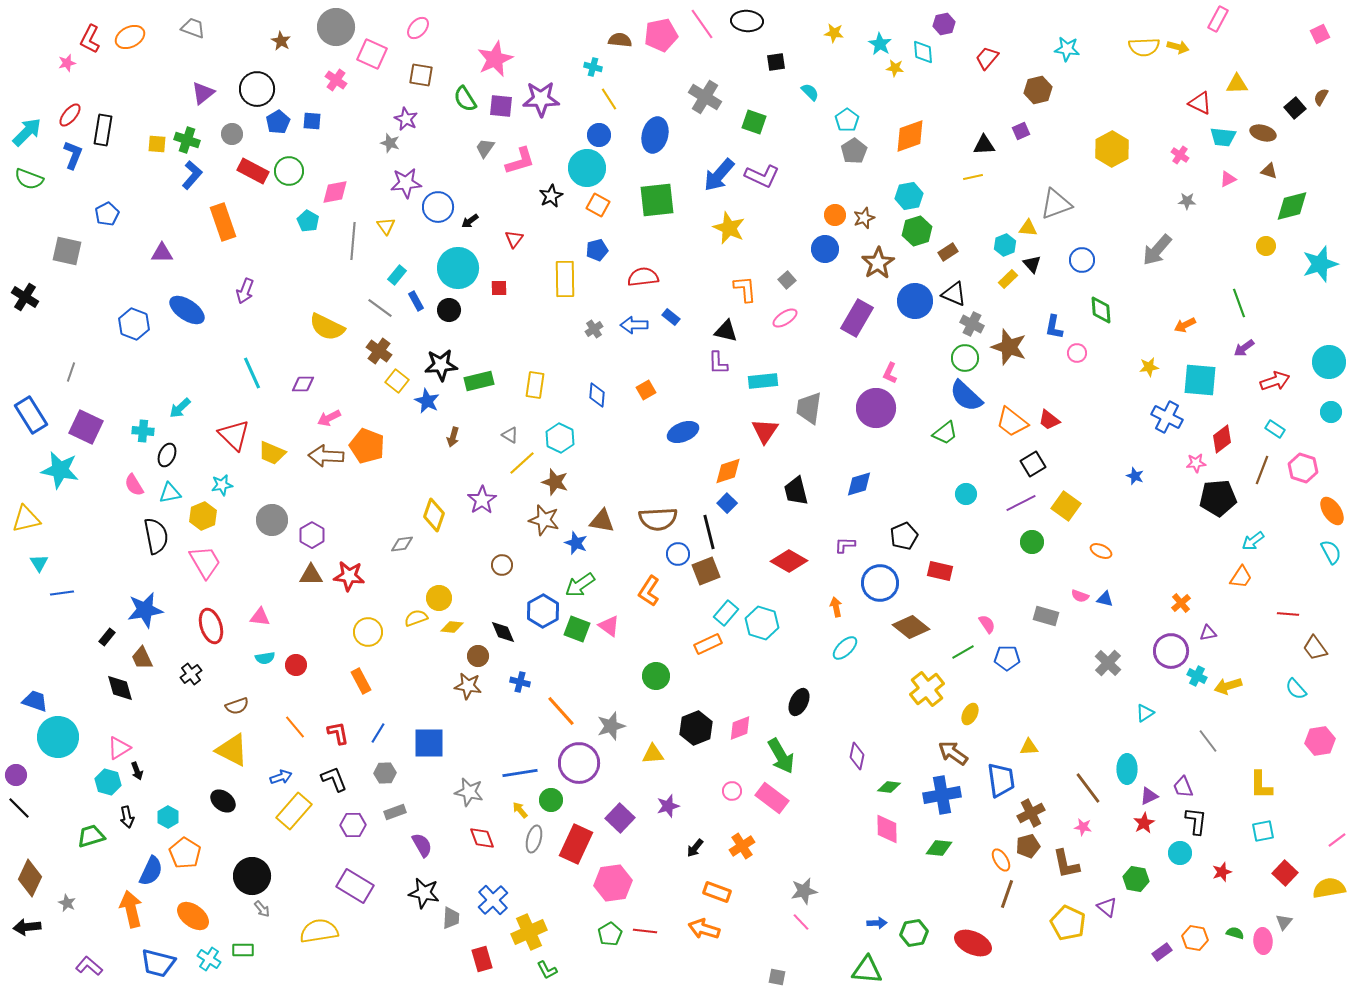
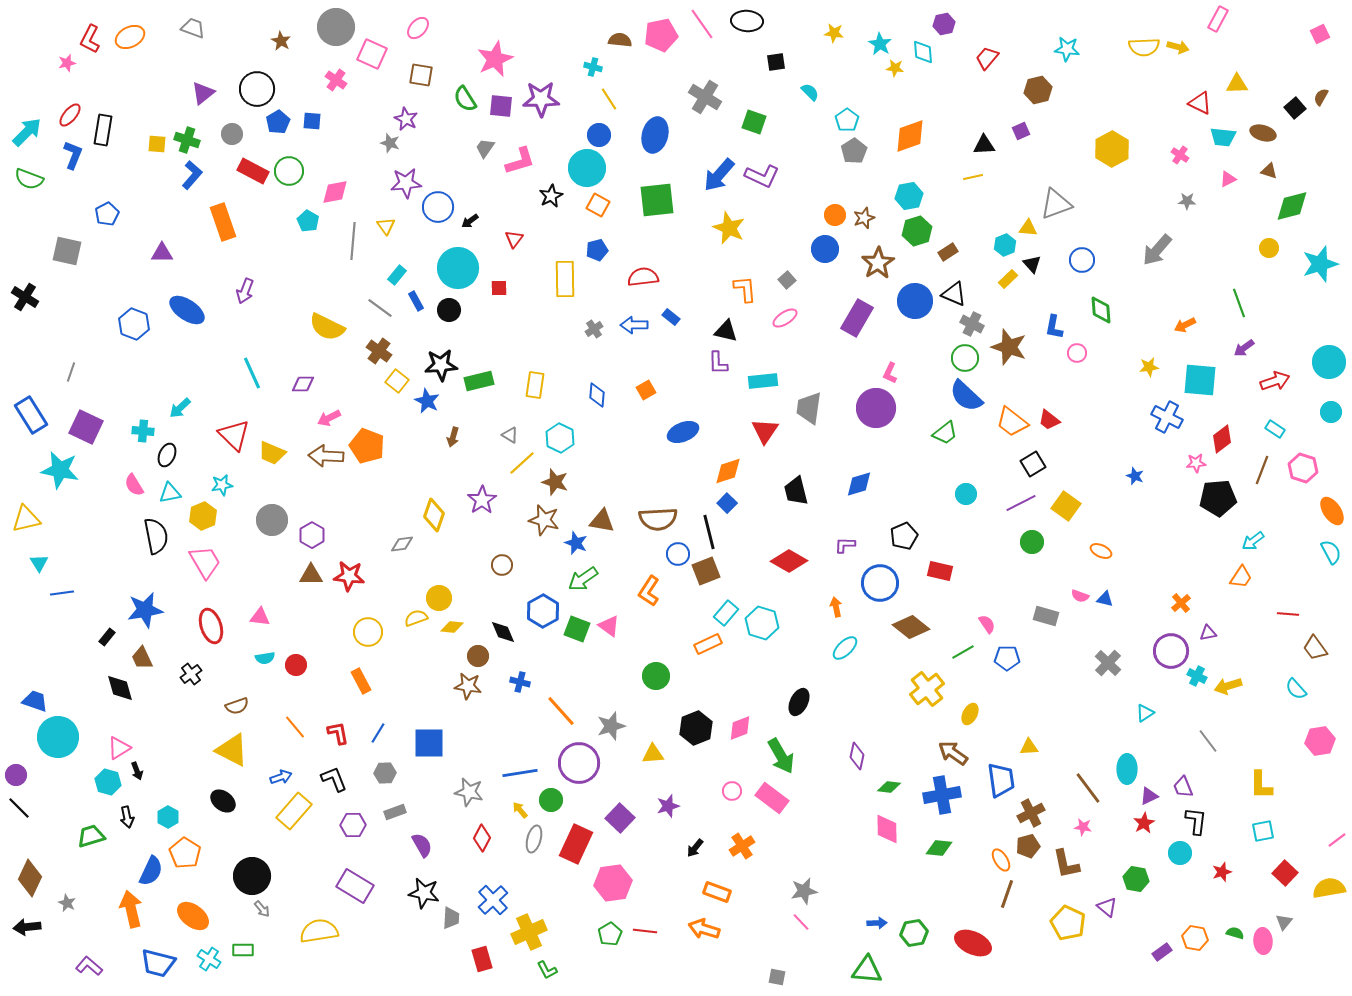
yellow circle at (1266, 246): moved 3 px right, 2 px down
green arrow at (580, 585): moved 3 px right, 6 px up
red diamond at (482, 838): rotated 48 degrees clockwise
